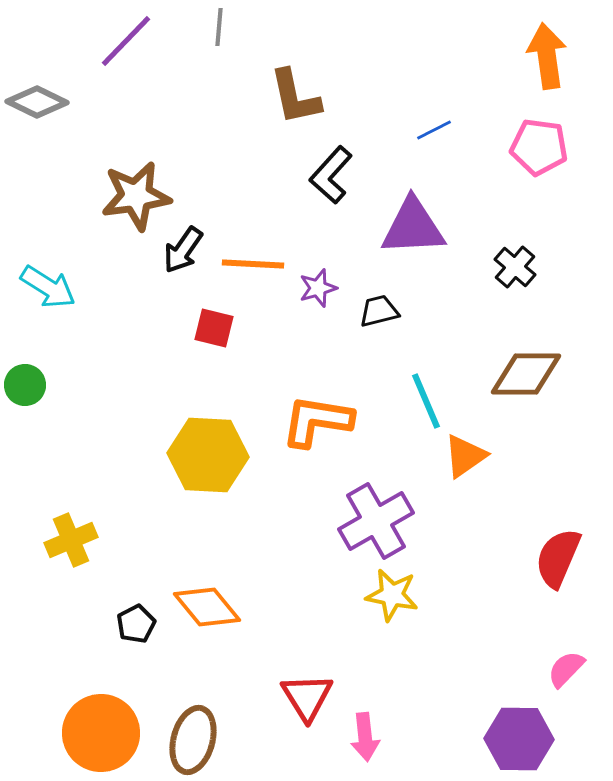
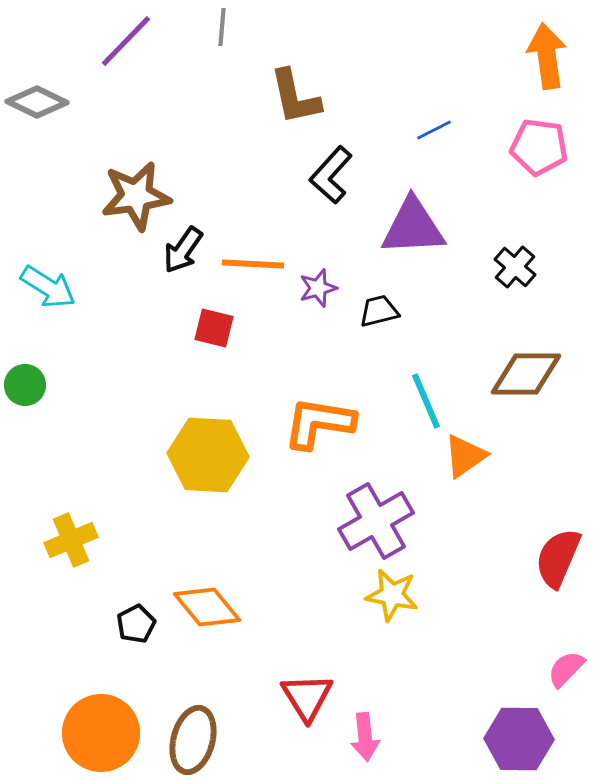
gray line: moved 3 px right
orange L-shape: moved 2 px right, 2 px down
